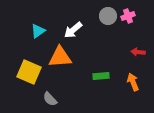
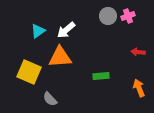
white arrow: moved 7 px left
orange arrow: moved 6 px right, 6 px down
